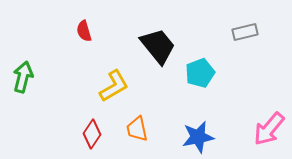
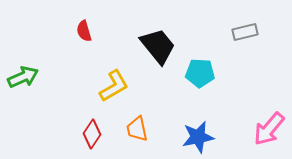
cyan pentagon: rotated 24 degrees clockwise
green arrow: rotated 52 degrees clockwise
